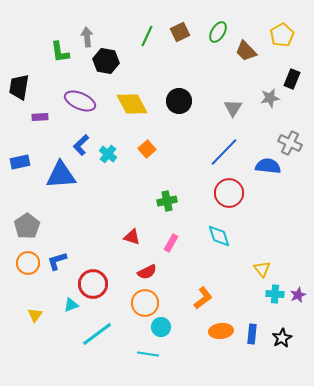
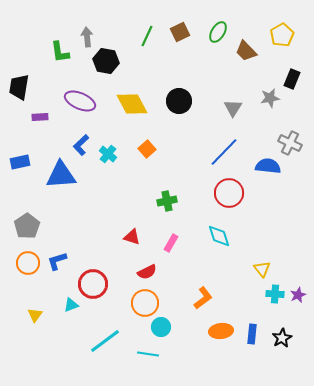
cyan line at (97, 334): moved 8 px right, 7 px down
